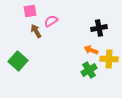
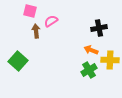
pink square: rotated 24 degrees clockwise
brown arrow: rotated 24 degrees clockwise
yellow cross: moved 1 px right, 1 px down
